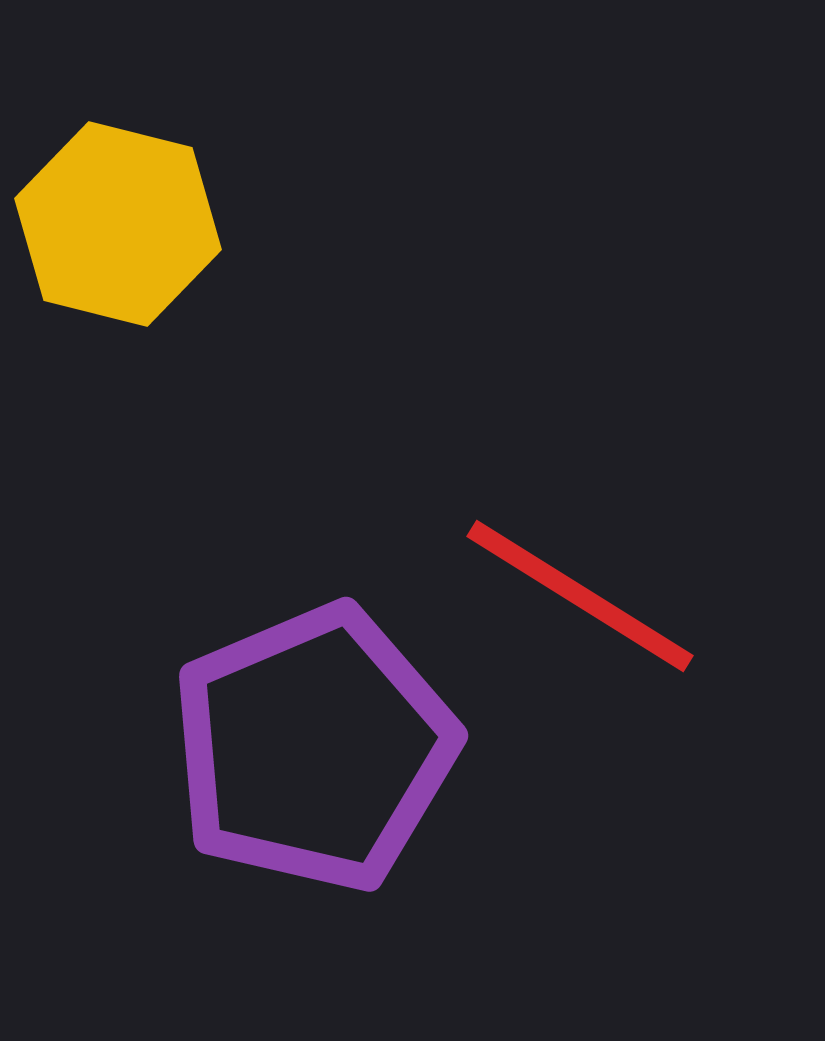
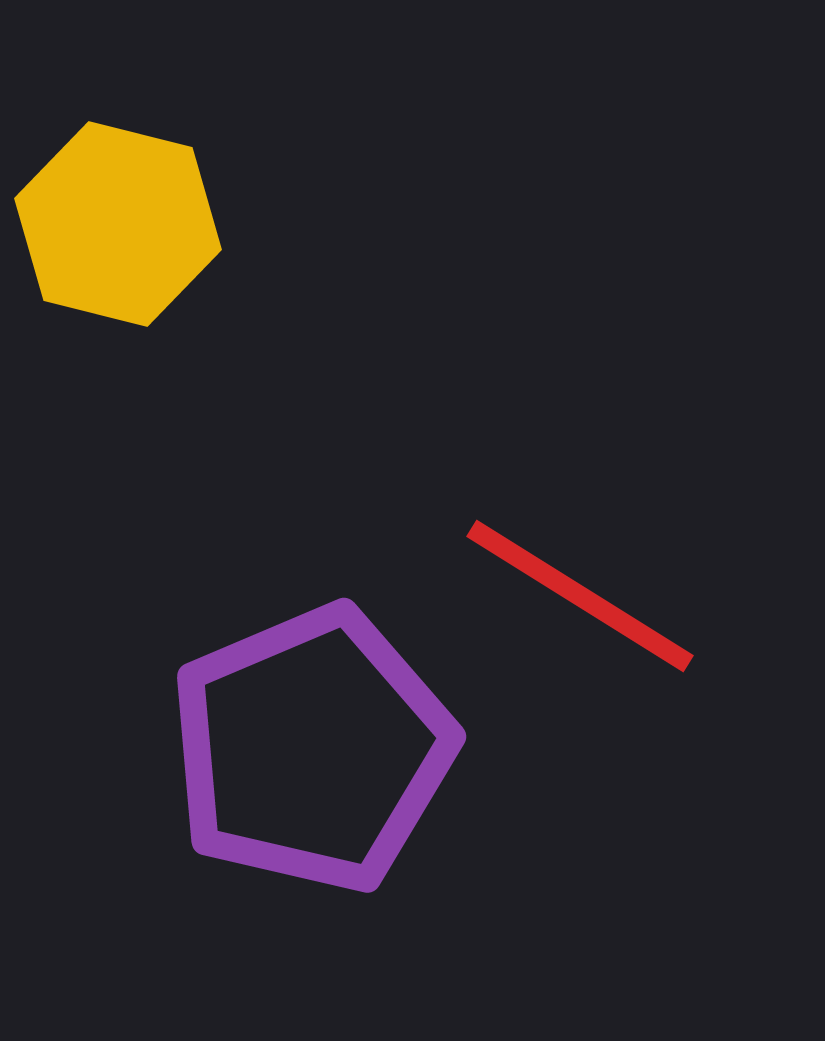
purple pentagon: moved 2 px left, 1 px down
